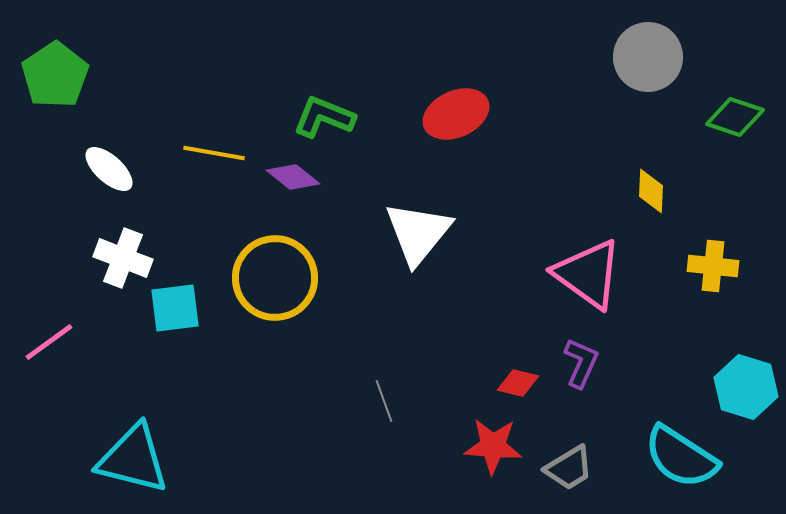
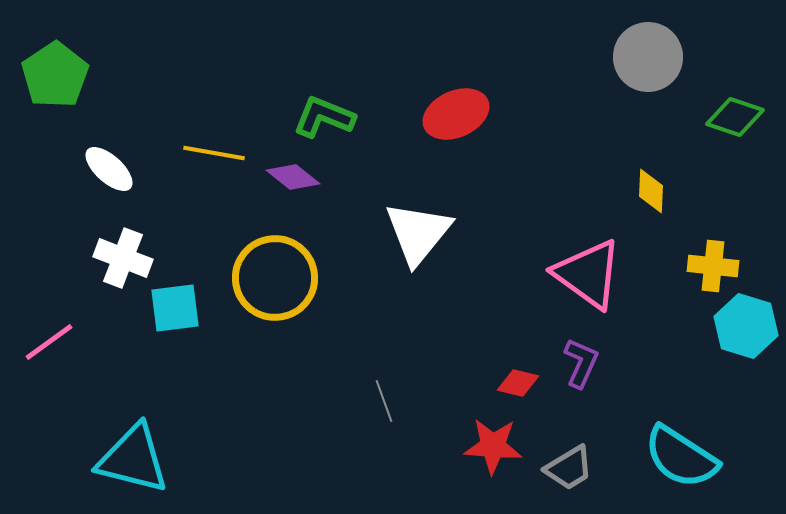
cyan hexagon: moved 61 px up
